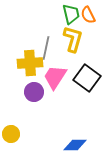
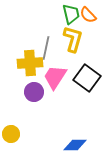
orange semicircle: rotated 18 degrees counterclockwise
